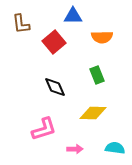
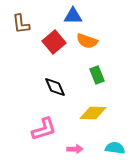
orange semicircle: moved 15 px left, 4 px down; rotated 20 degrees clockwise
